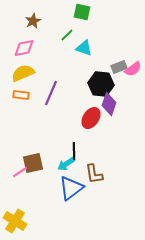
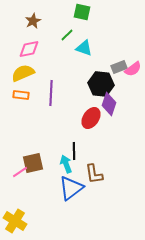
pink diamond: moved 5 px right, 1 px down
purple line: rotated 20 degrees counterclockwise
cyan arrow: rotated 102 degrees clockwise
